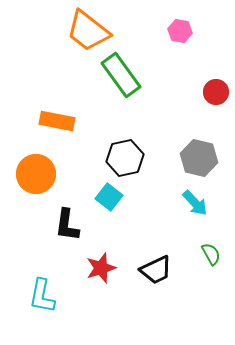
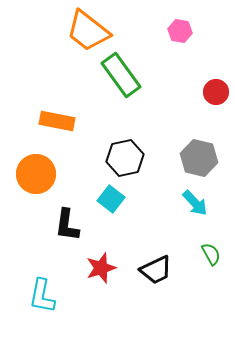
cyan square: moved 2 px right, 2 px down
